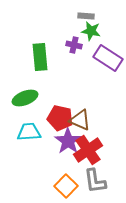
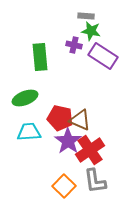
purple rectangle: moved 5 px left, 2 px up
red cross: moved 2 px right
orange square: moved 2 px left
